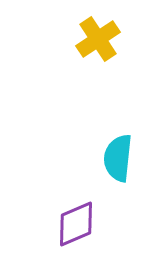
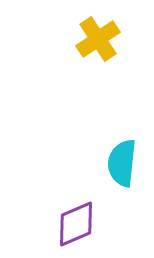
cyan semicircle: moved 4 px right, 5 px down
